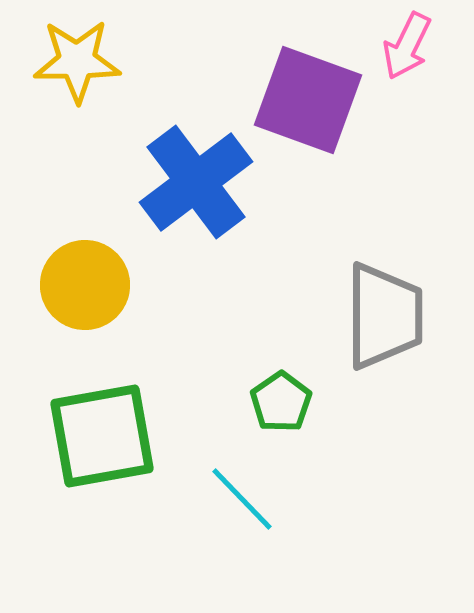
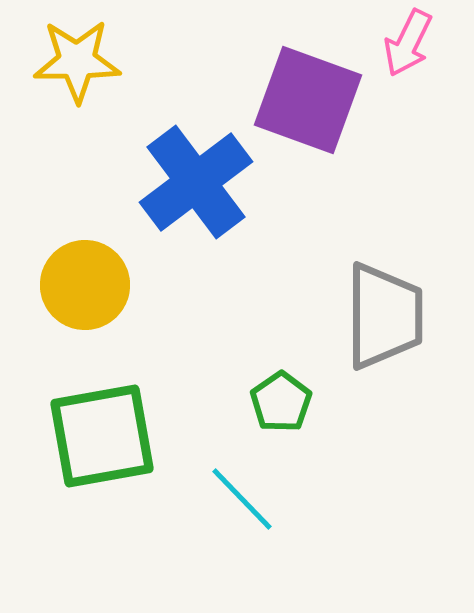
pink arrow: moved 1 px right, 3 px up
